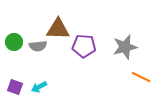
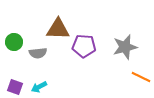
gray semicircle: moved 7 px down
